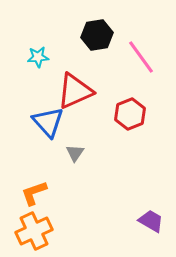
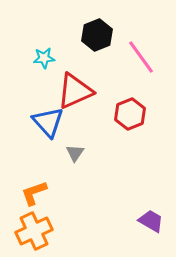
black hexagon: rotated 12 degrees counterclockwise
cyan star: moved 6 px right, 1 px down
